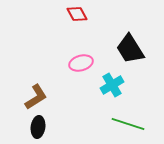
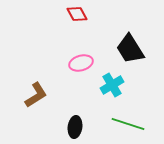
brown L-shape: moved 2 px up
black ellipse: moved 37 px right
